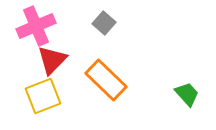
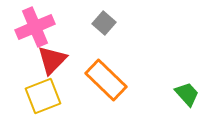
pink cross: moved 1 px left, 1 px down
